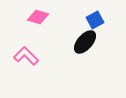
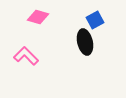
black ellipse: rotated 55 degrees counterclockwise
